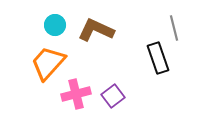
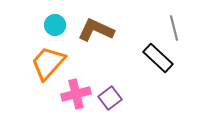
black rectangle: rotated 28 degrees counterclockwise
purple square: moved 3 px left, 2 px down
